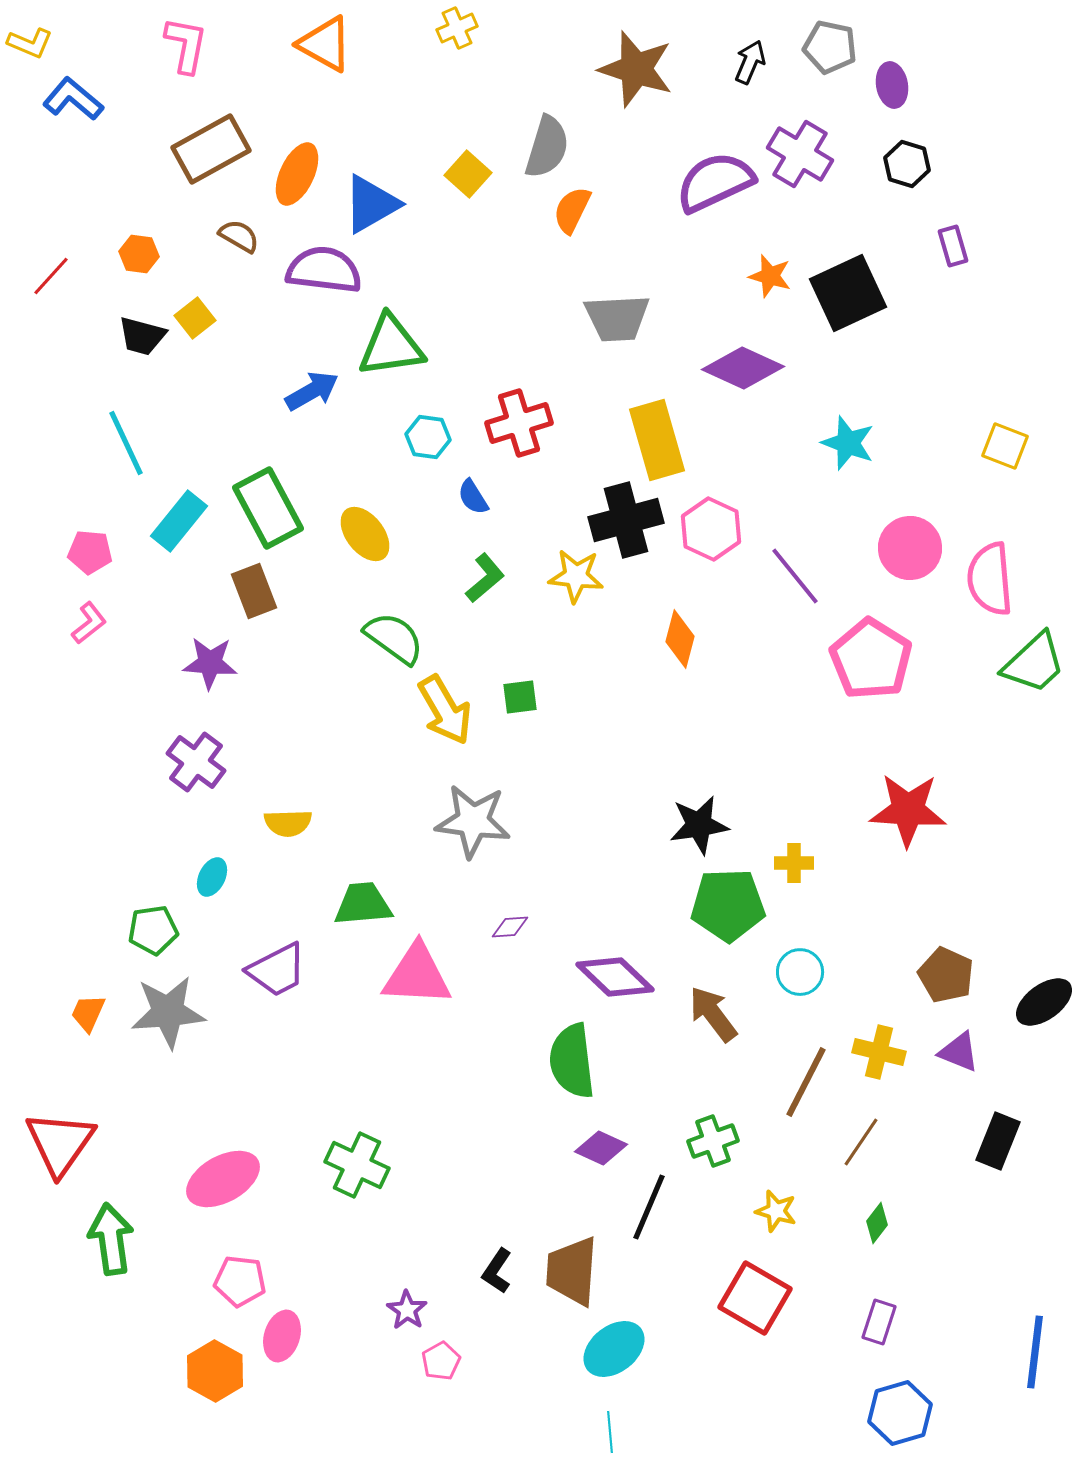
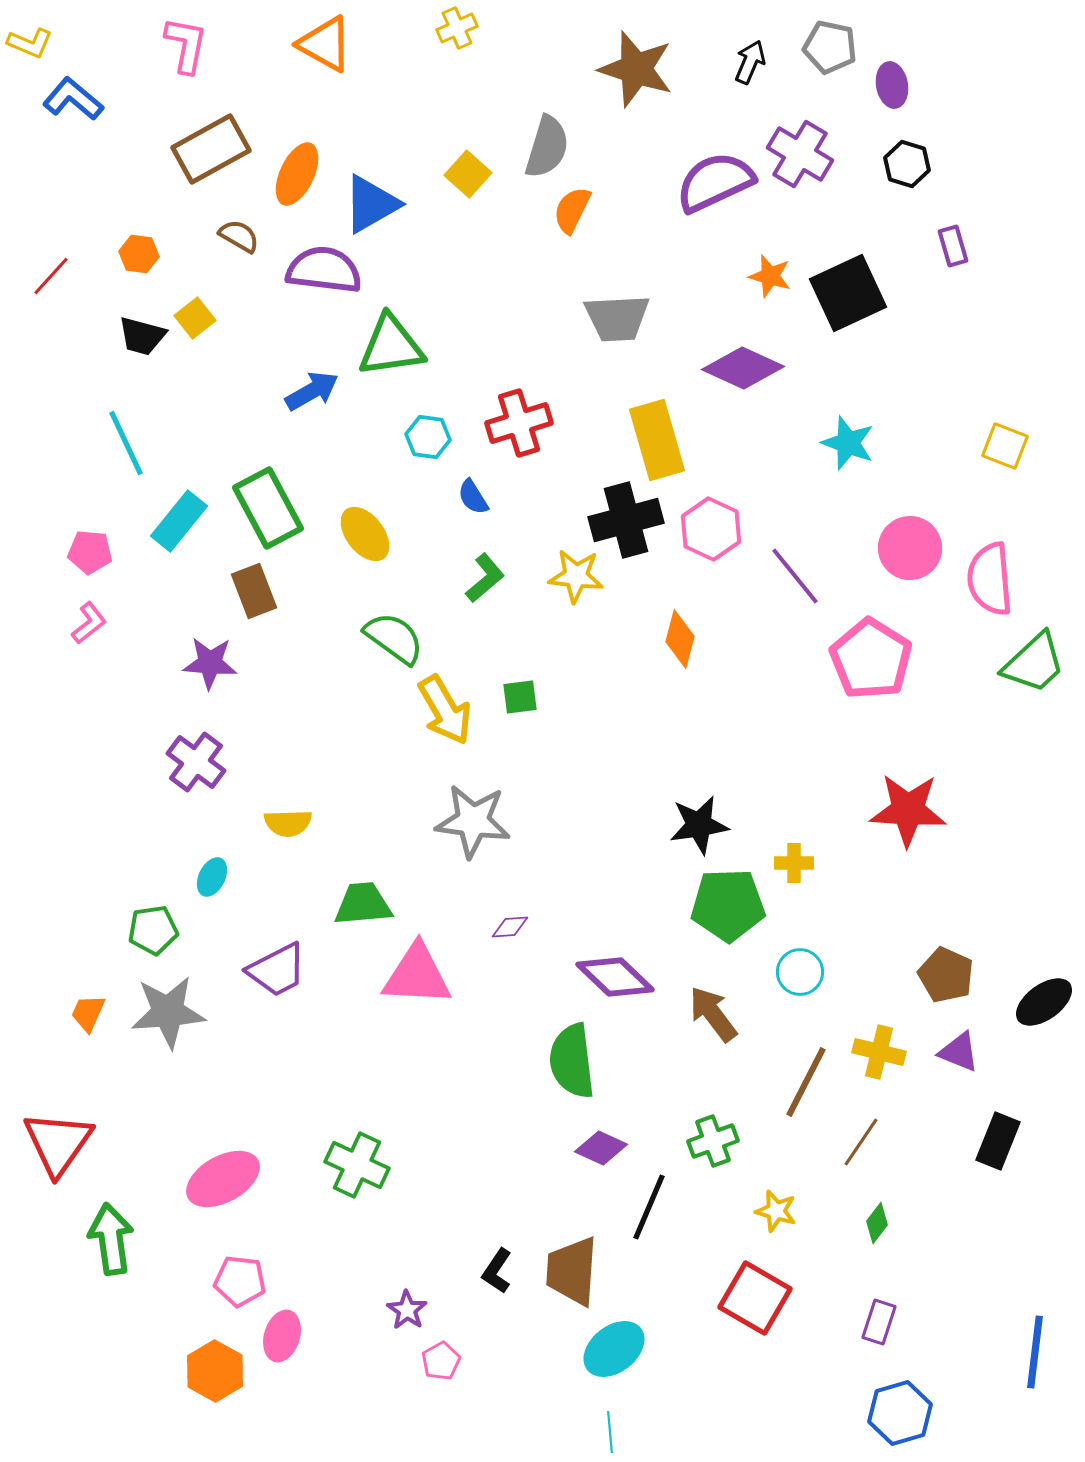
red triangle at (60, 1143): moved 2 px left
